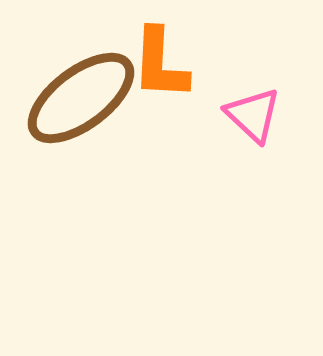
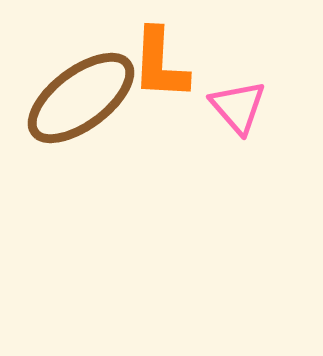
pink triangle: moved 15 px left, 8 px up; rotated 6 degrees clockwise
